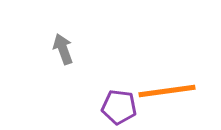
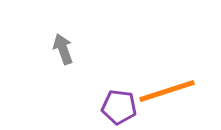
orange line: rotated 10 degrees counterclockwise
